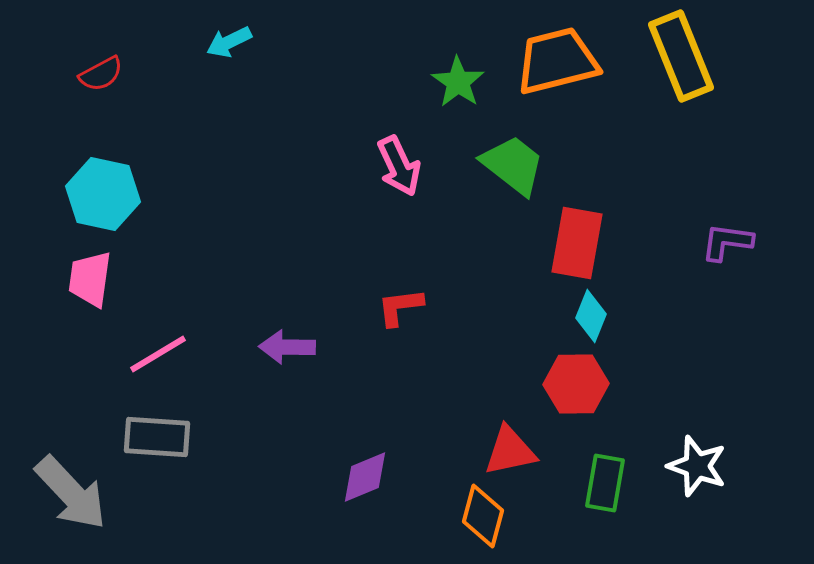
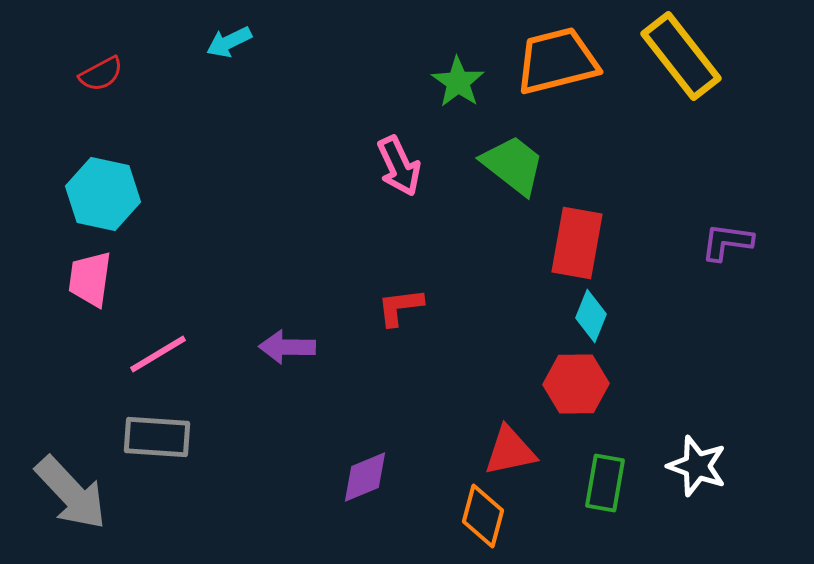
yellow rectangle: rotated 16 degrees counterclockwise
